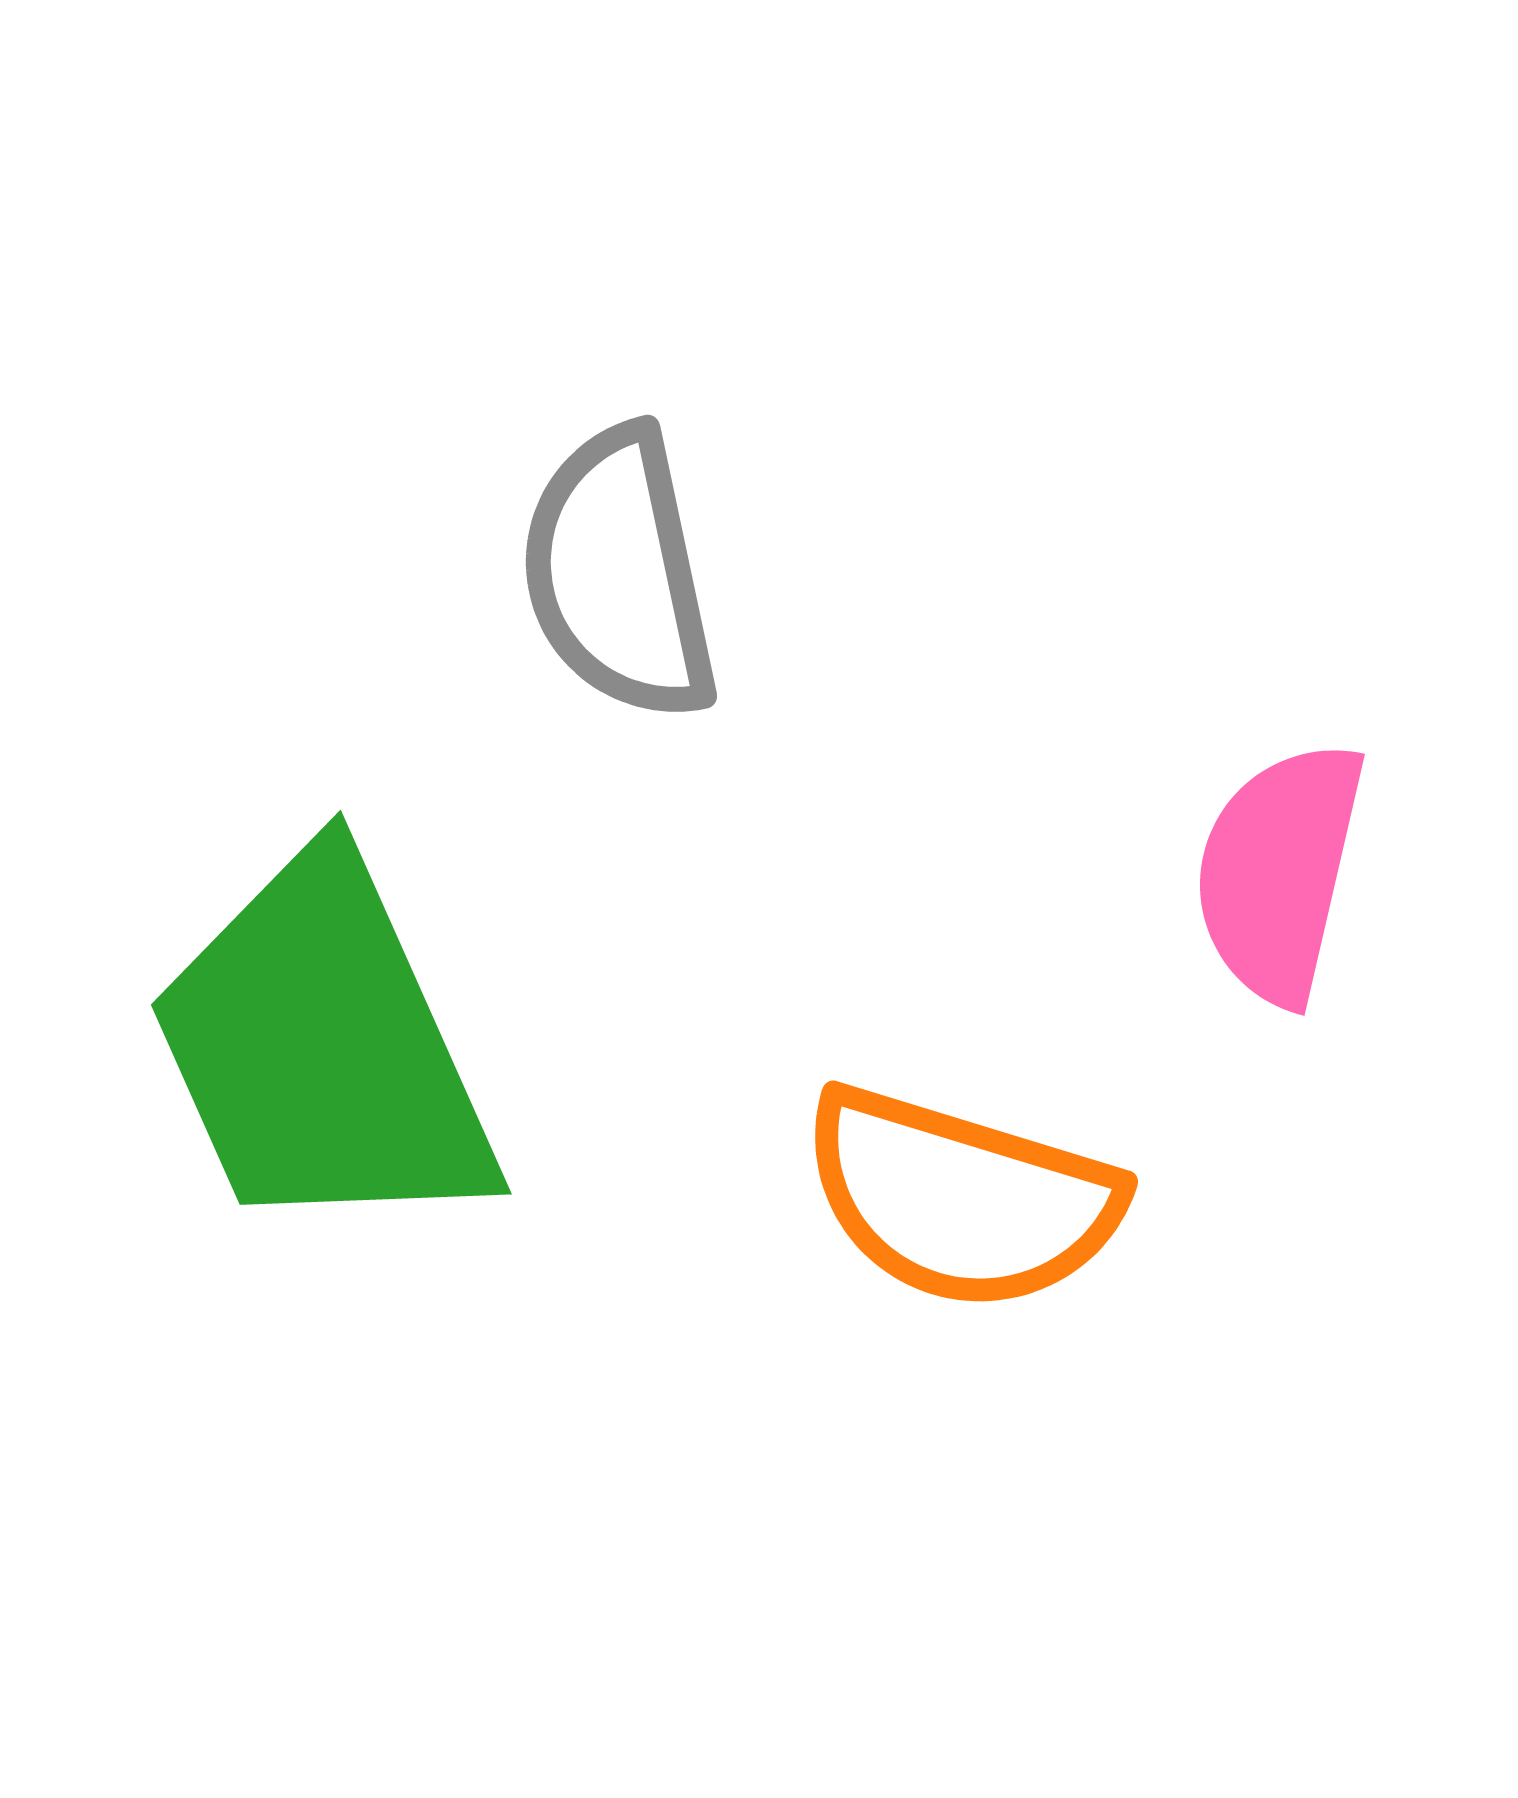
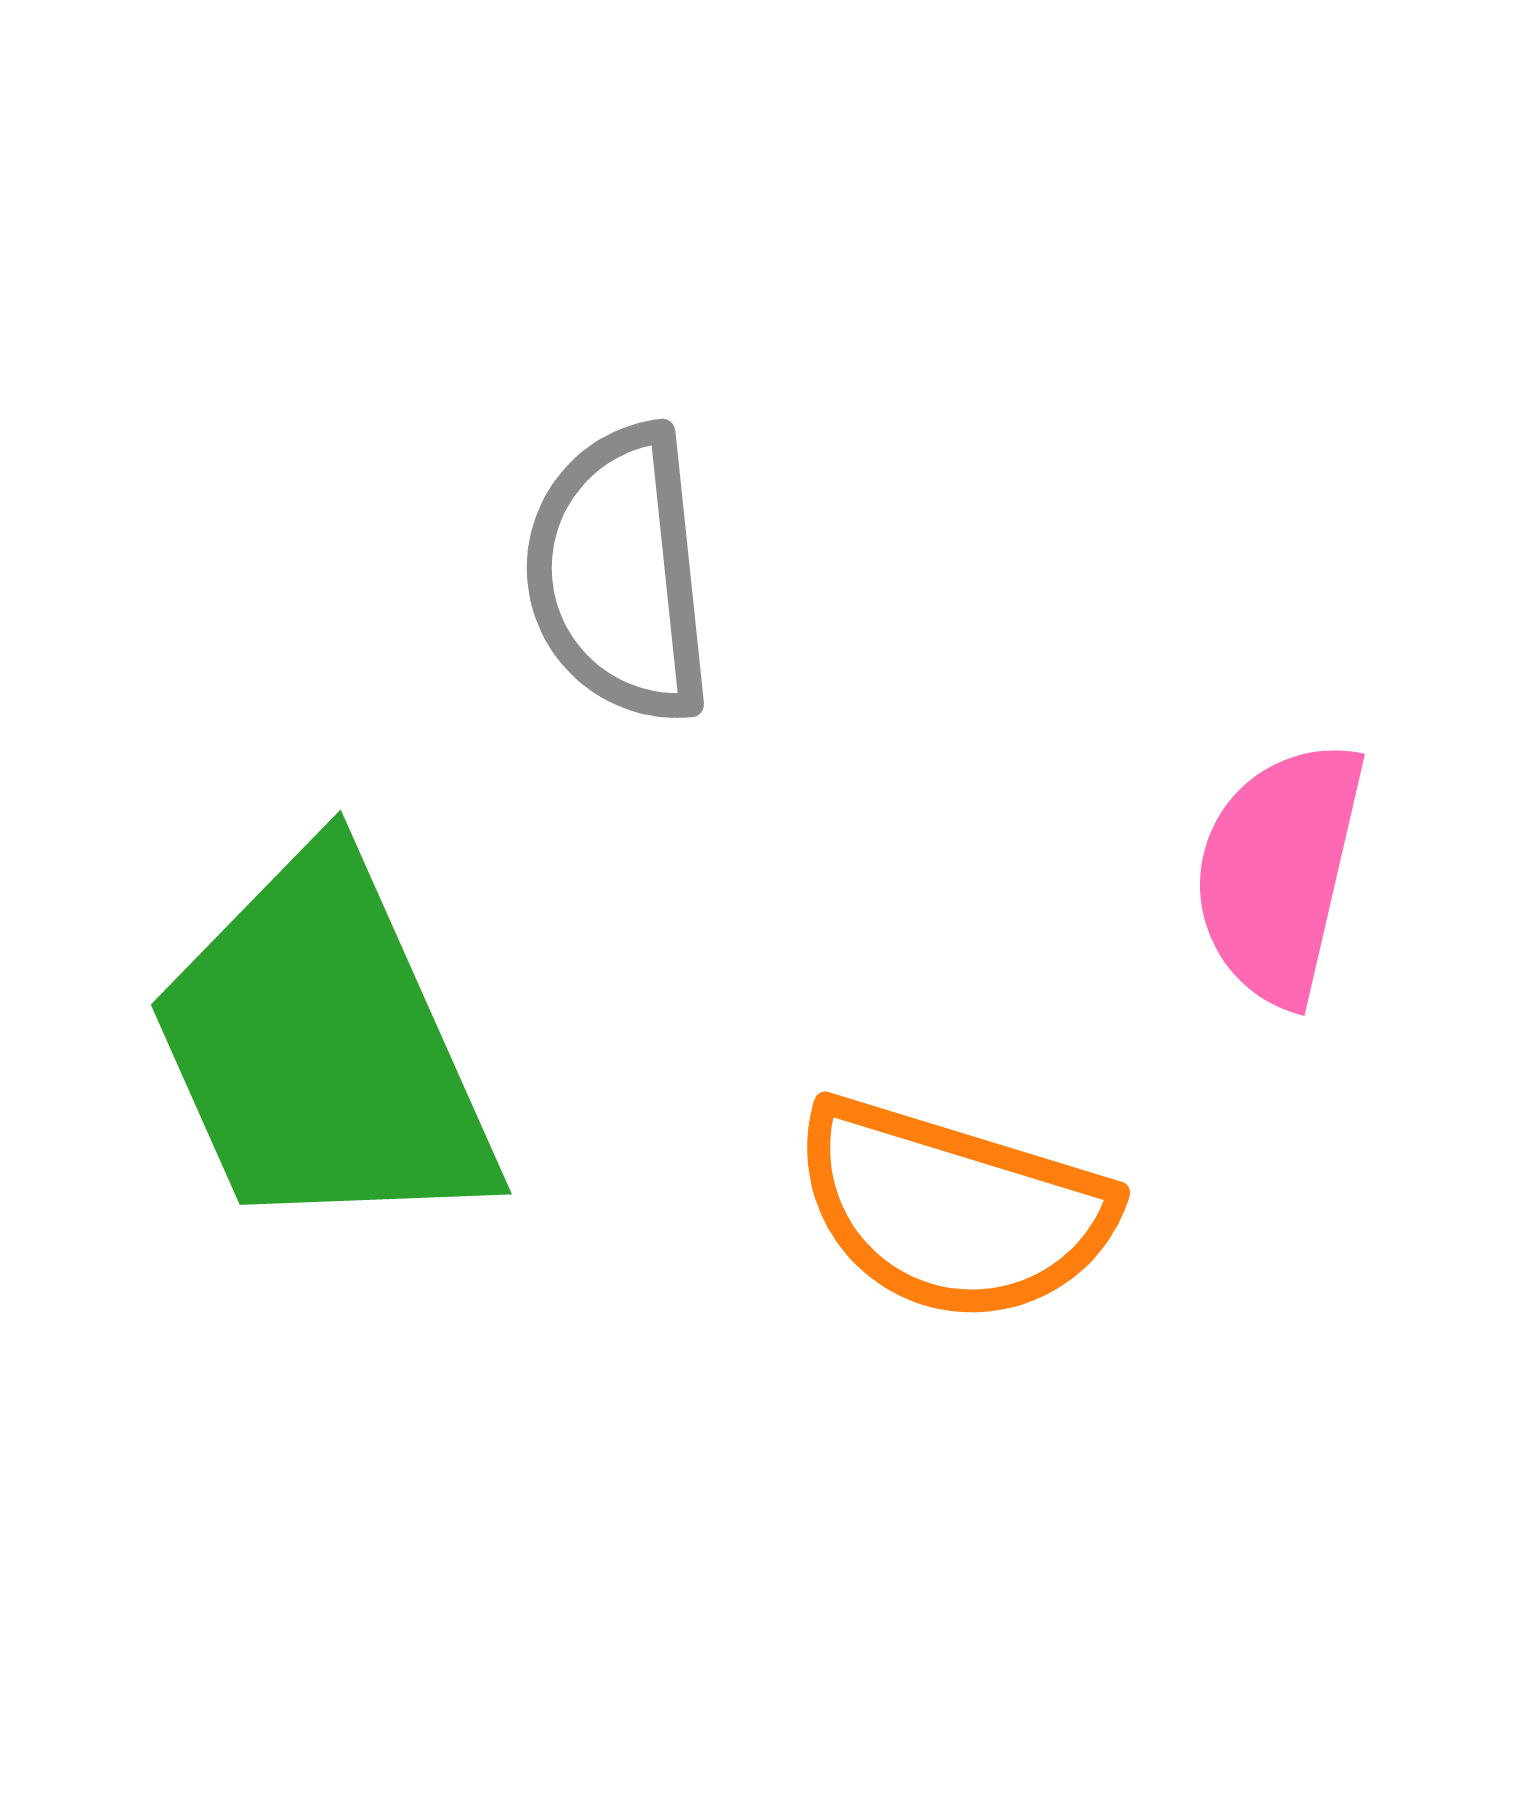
gray semicircle: rotated 6 degrees clockwise
orange semicircle: moved 8 px left, 11 px down
